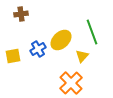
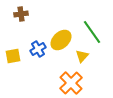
green line: rotated 15 degrees counterclockwise
